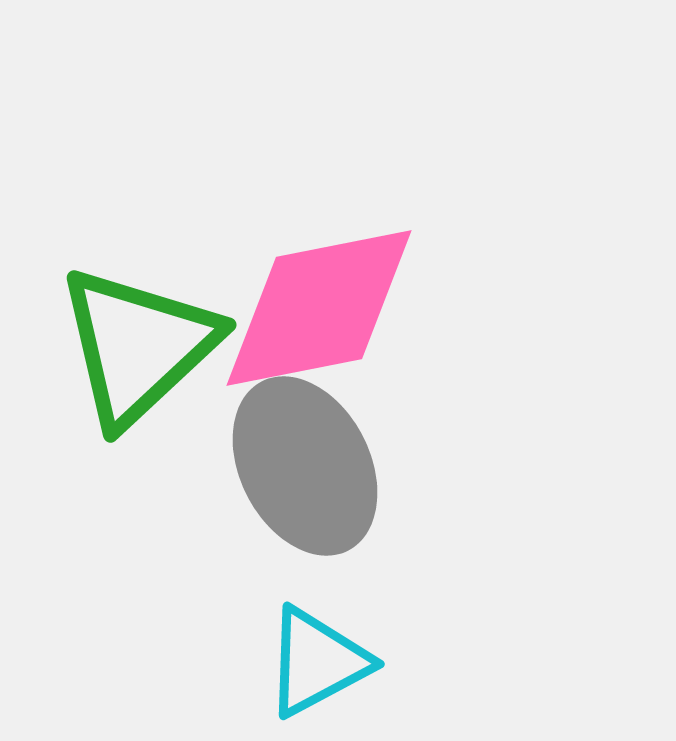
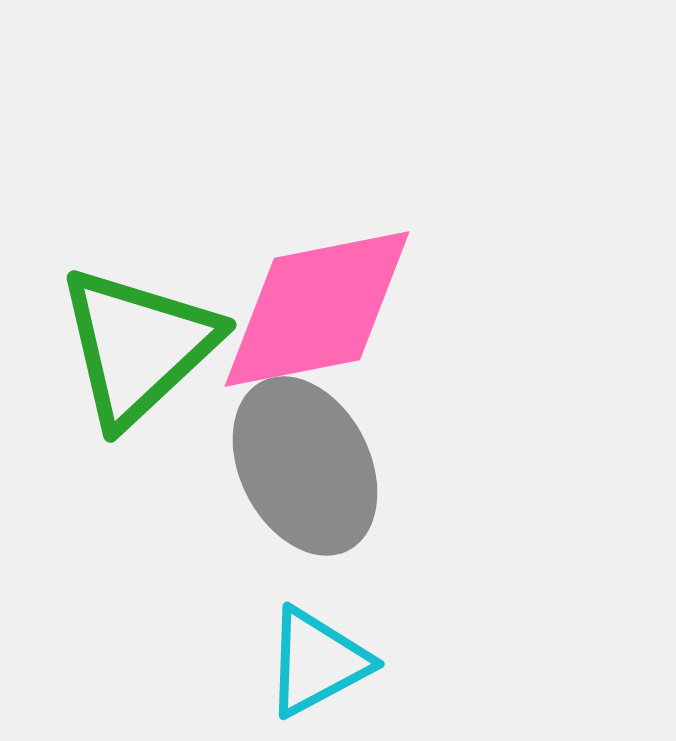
pink diamond: moved 2 px left, 1 px down
